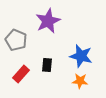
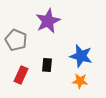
red rectangle: moved 1 px down; rotated 18 degrees counterclockwise
